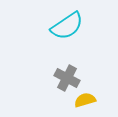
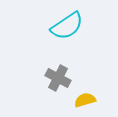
gray cross: moved 9 px left
